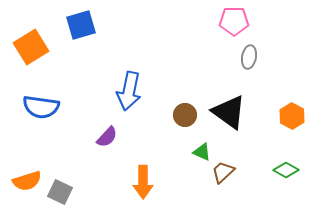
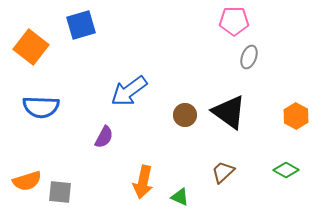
orange square: rotated 20 degrees counterclockwise
gray ellipse: rotated 10 degrees clockwise
blue arrow: rotated 42 degrees clockwise
blue semicircle: rotated 6 degrees counterclockwise
orange hexagon: moved 4 px right
purple semicircle: moved 3 px left; rotated 15 degrees counterclockwise
green triangle: moved 22 px left, 45 px down
orange arrow: rotated 12 degrees clockwise
gray square: rotated 20 degrees counterclockwise
